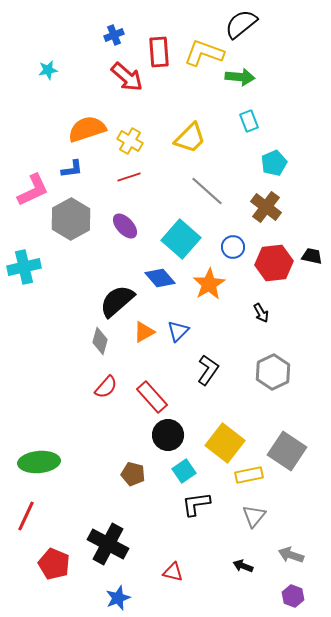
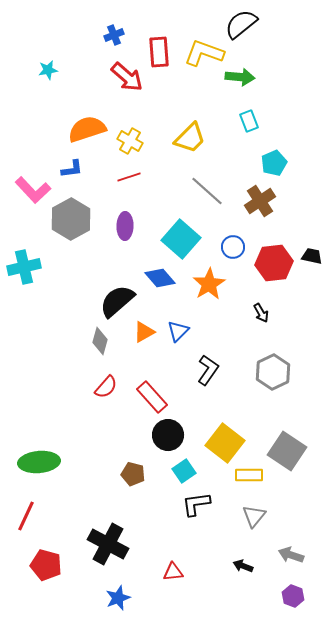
pink L-shape at (33, 190): rotated 72 degrees clockwise
brown cross at (266, 207): moved 6 px left, 6 px up; rotated 20 degrees clockwise
purple ellipse at (125, 226): rotated 44 degrees clockwise
yellow rectangle at (249, 475): rotated 12 degrees clockwise
red pentagon at (54, 564): moved 8 px left, 1 px down; rotated 8 degrees counterclockwise
red triangle at (173, 572): rotated 20 degrees counterclockwise
